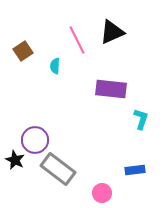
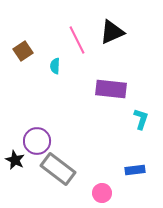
purple circle: moved 2 px right, 1 px down
